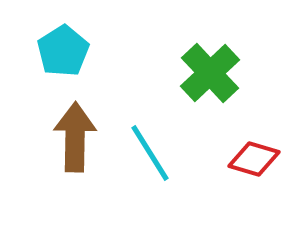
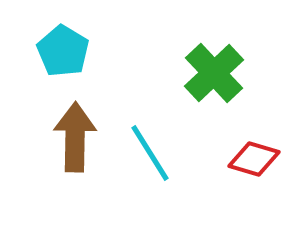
cyan pentagon: rotated 9 degrees counterclockwise
green cross: moved 4 px right
